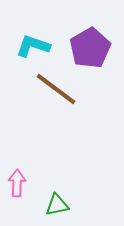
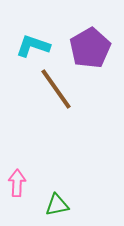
brown line: rotated 18 degrees clockwise
